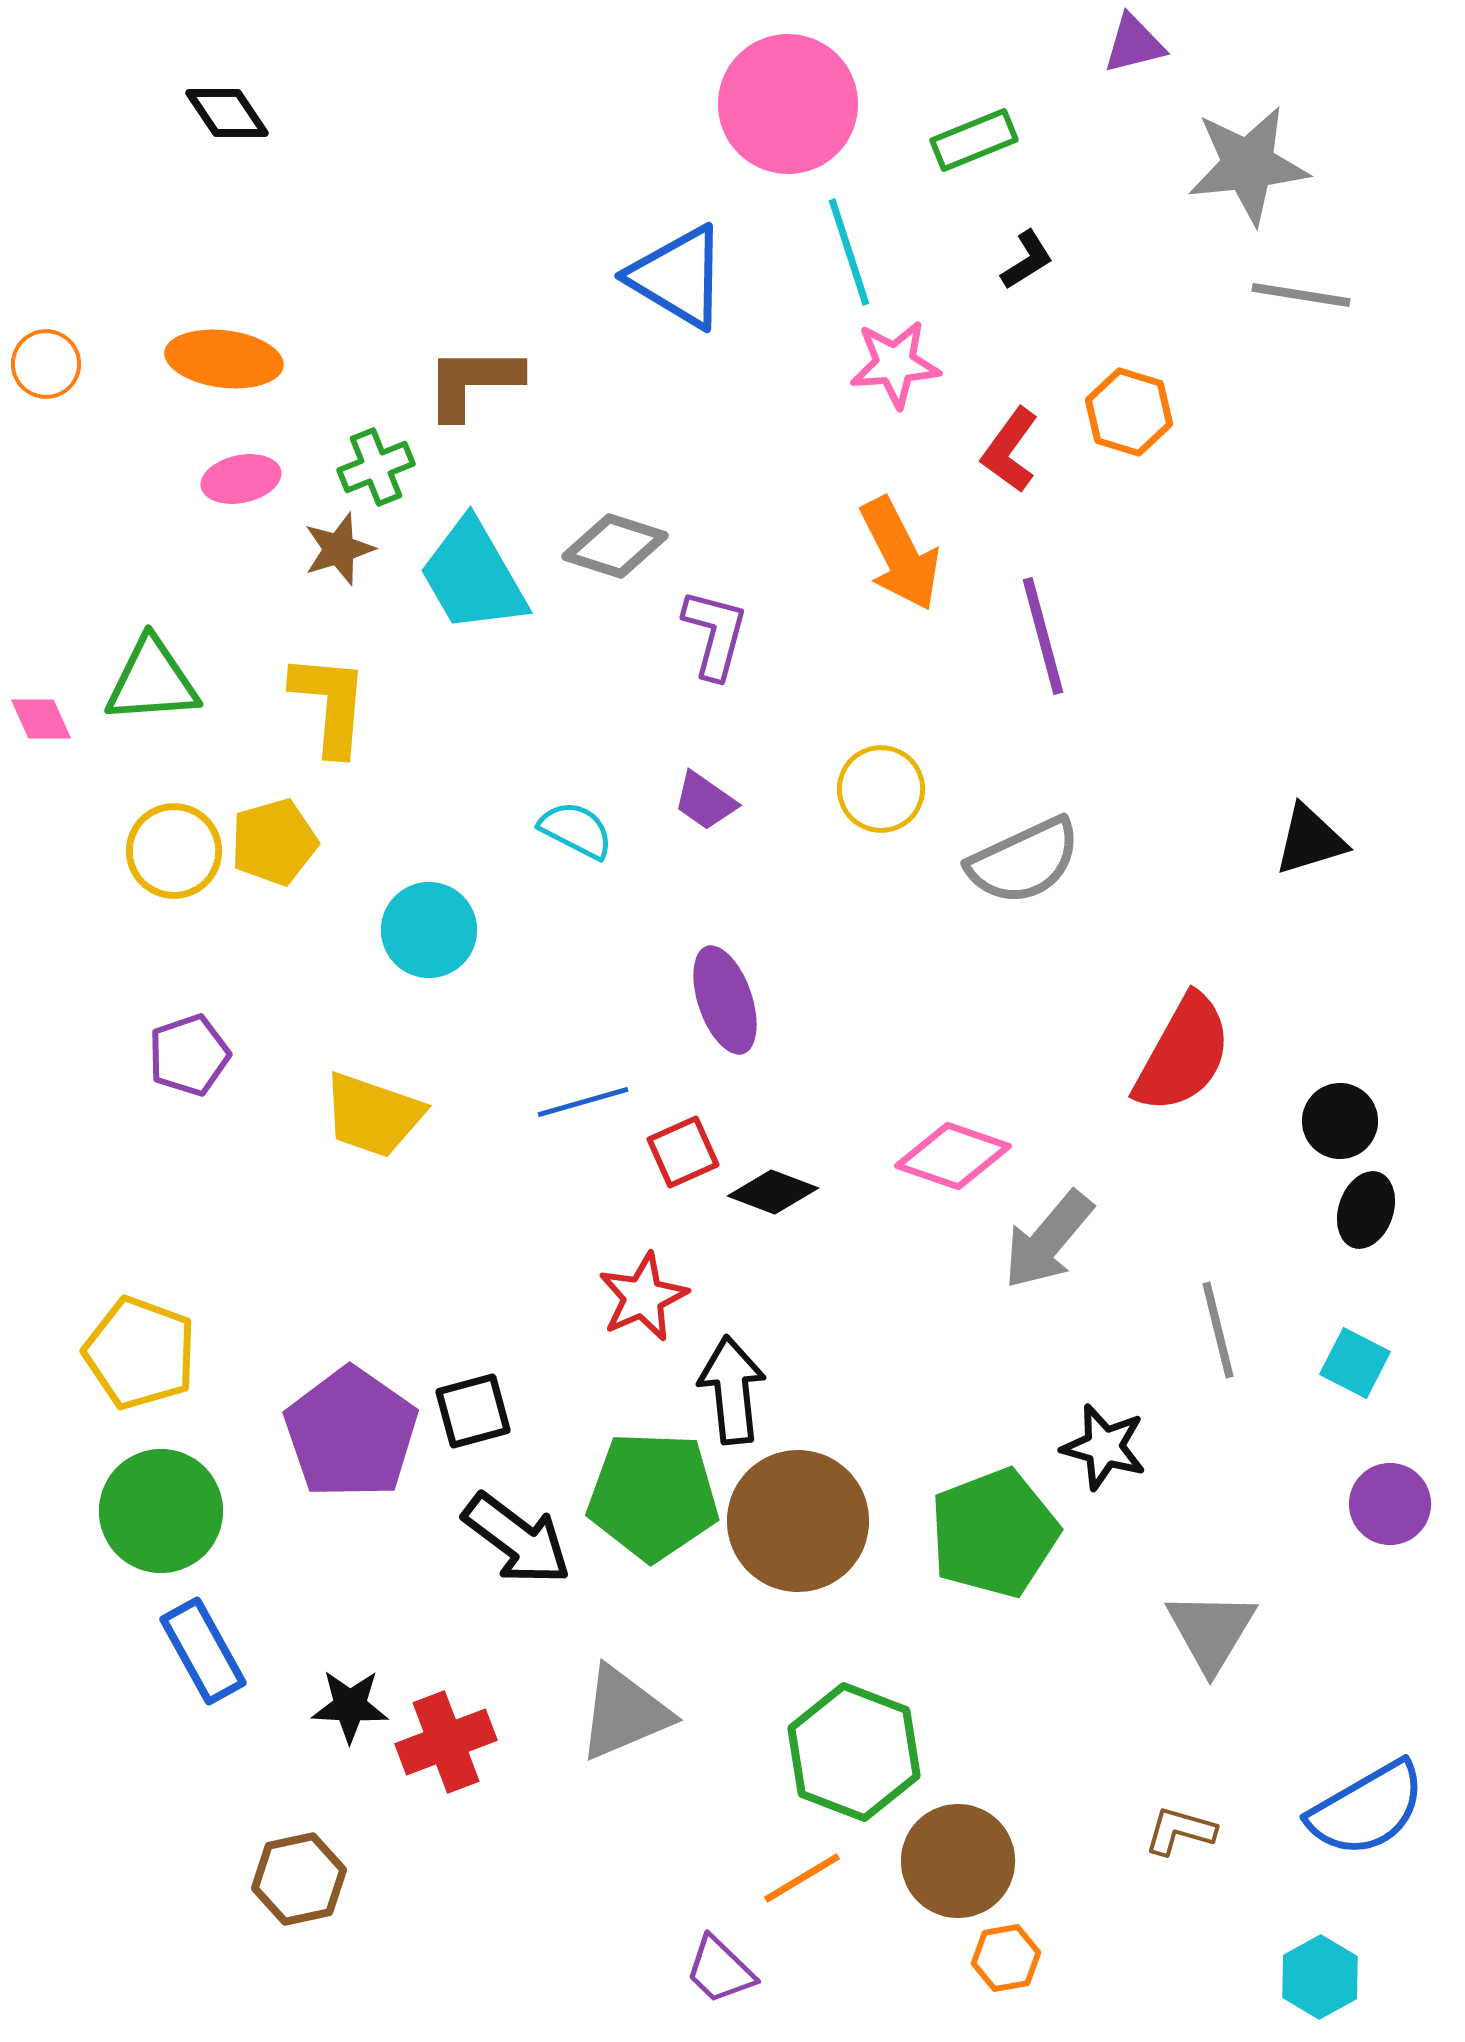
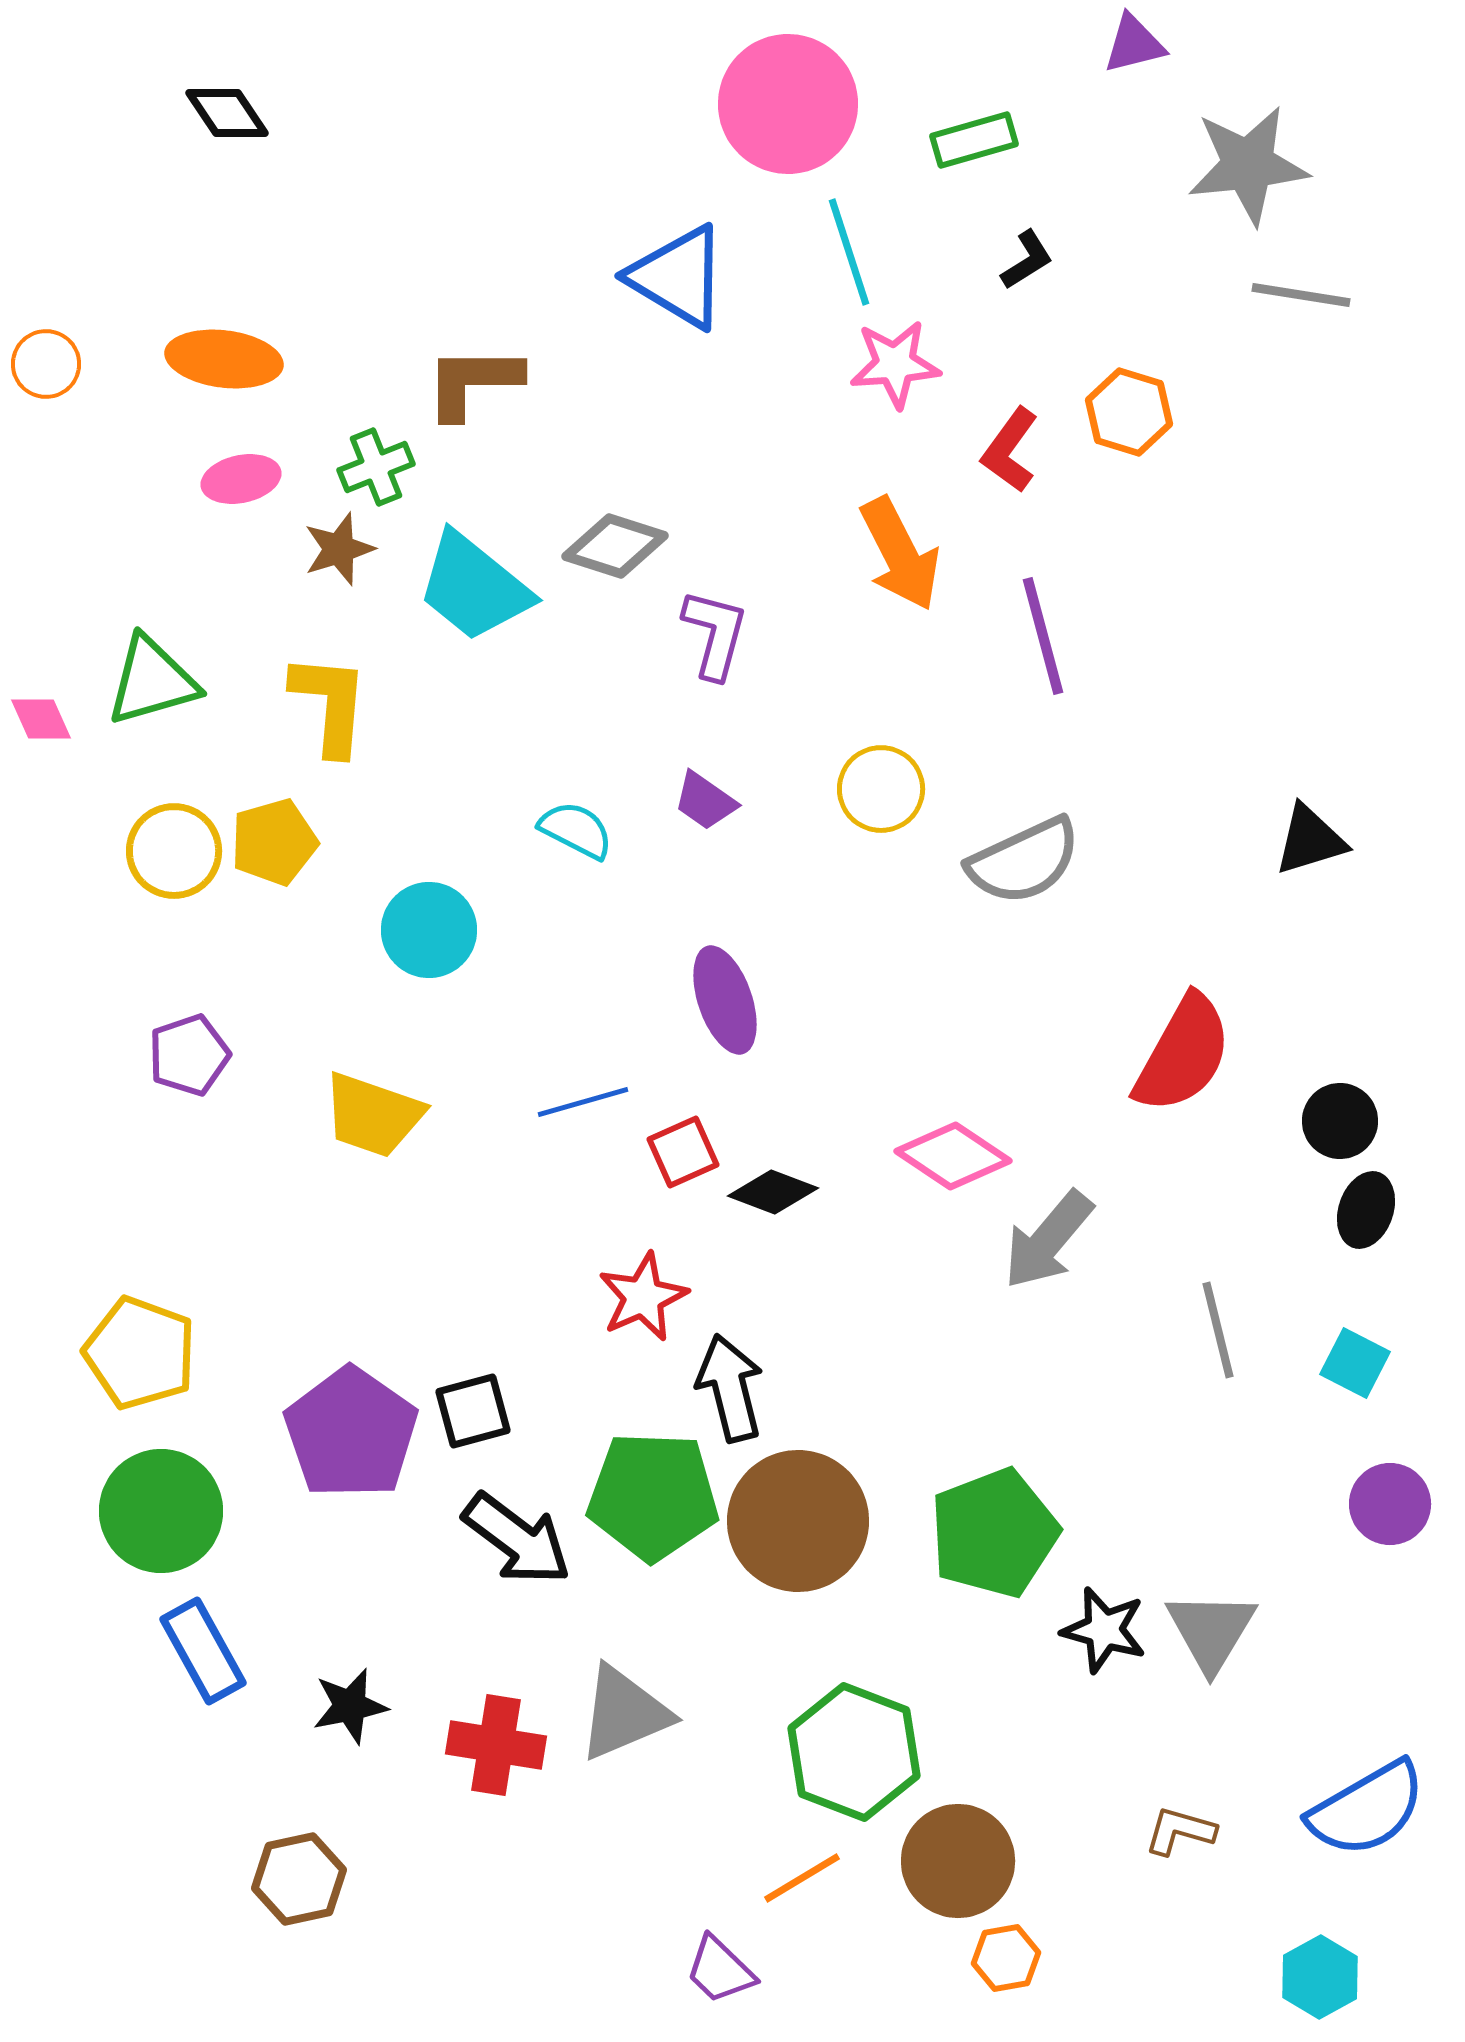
green rectangle at (974, 140): rotated 6 degrees clockwise
cyan trapezoid at (473, 576): moved 1 px right, 11 px down; rotated 21 degrees counterclockwise
green triangle at (152, 681): rotated 12 degrees counterclockwise
pink diamond at (953, 1156): rotated 15 degrees clockwise
black arrow at (732, 1390): moved 2 px left, 2 px up; rotated 8 degrees counterclockwise
black star at (1104, 1447): moved 183 px down
black star at (350, 1706): rotated 14 degrees counterclockwise
red cross at (446, 1742): moved 50 px right, 3 px down; rotated 30 degrees clockwise
